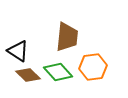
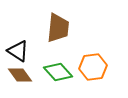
brown trapezoid: moved 9 px left, 9 px up
brown diamond: moved 8 px left; rotated 10 degrees clockwise
